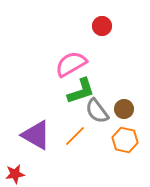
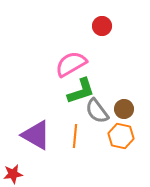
orange line: rotated 40 degrees counterclockwise
orange hexagon: moved 4 px left, 4 px up
red star: moved 2 px left
